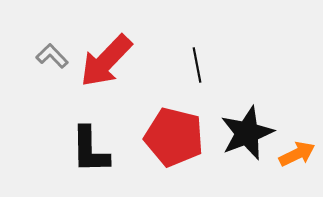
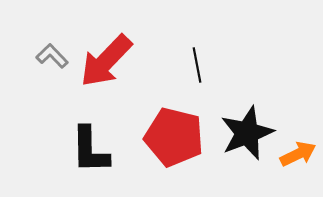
orange arrow: moved 1 px right
